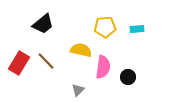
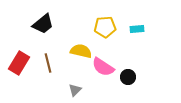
yellow semicircle: moved 1 px down
brown line: moved 2 px right, 2 px down; rotated 30 degrees clockwise
pink semicircle: rotated 115 degrees clockwise
gray triangle: moved 3 px left
